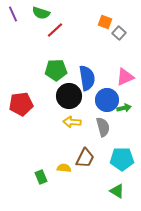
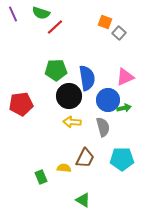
red line: moved 3 px up
blue circle: moved 1 px right
green triangle: moved 34 px left, 9 px down
